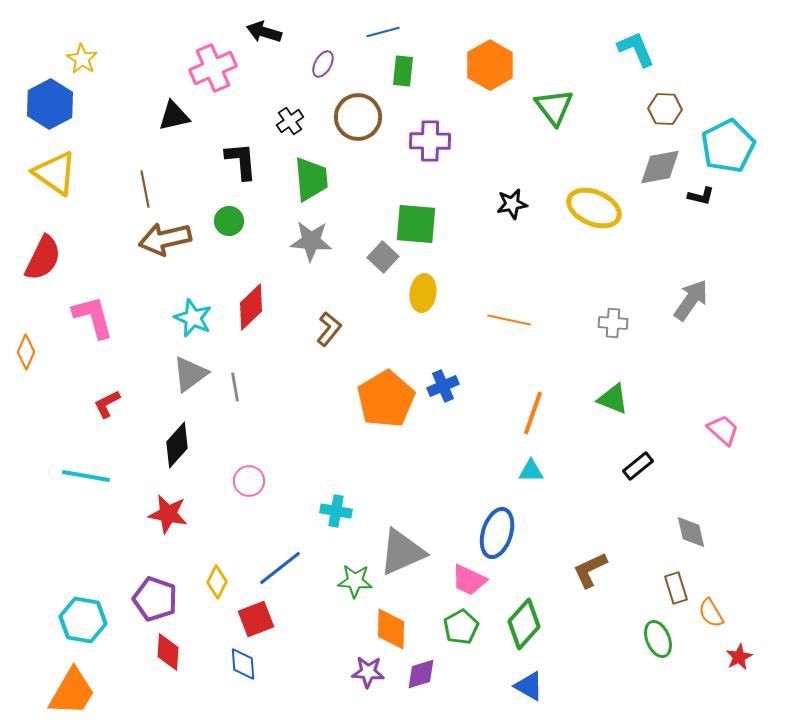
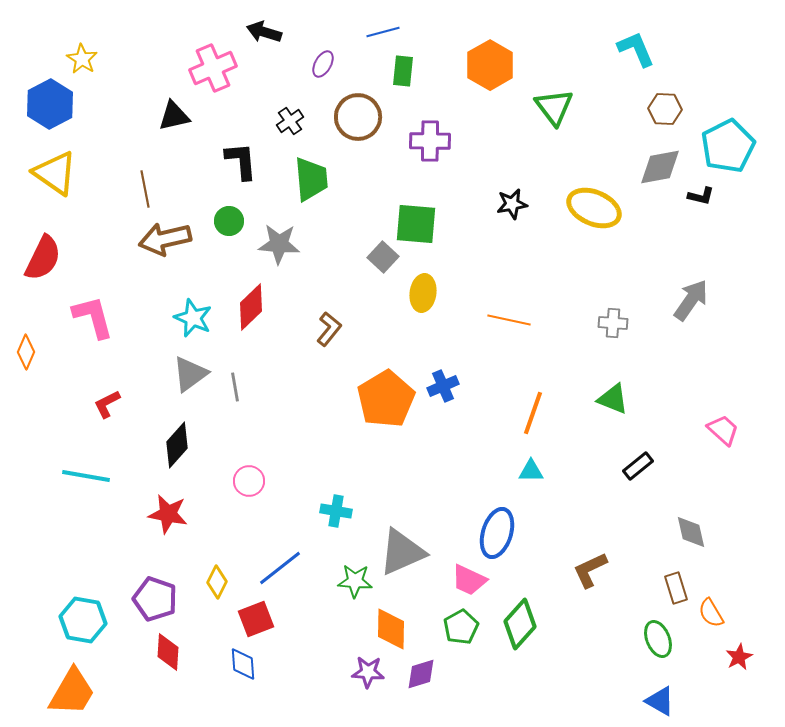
gray star at (311, 241): moved 32 px left, 3 px down
green diamond at (524, 624): moved 4 px left
blue triangle at (529, 686): moved 131 px right, 15 px down
